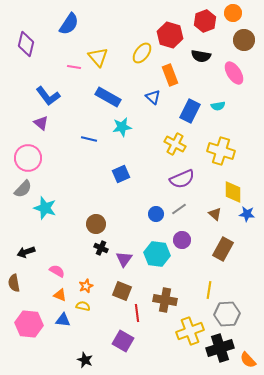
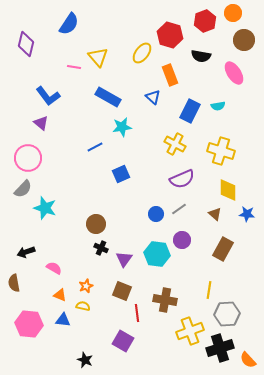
blue line at (89, 139): moved 6 px right, 8 px down; rotated 42 degrees counterclockwise
yellow diamond at (233, 192): moved 5 px left, 2 px up
pink semicircle at (57, 271): moved 3 px left, 3 px up
